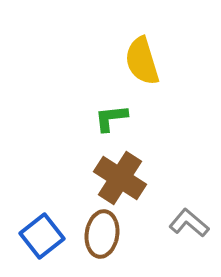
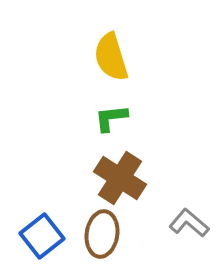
yellow semicircle: moved 31 px left, 4 px up
